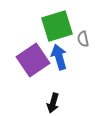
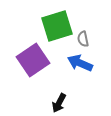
blue arrow: moved 21 px right, 6 px down; rotated 50 degrees counterclockwise
black arrow: moved 6 px right; rotated 12 degrees clockwise
